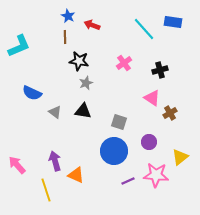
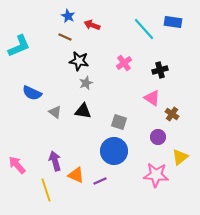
brown line: rotated 64 degrees counterclockwise
brown cross: moved 2 px right, 1 px down; rotated 24 degrees counterclockwise
purple circle: moved 9 px right, 5 px up
purple line: moved 28 px left
